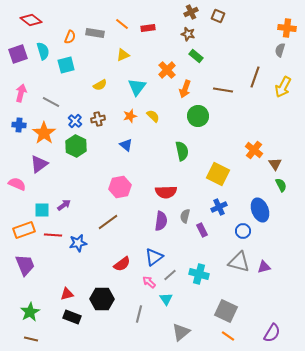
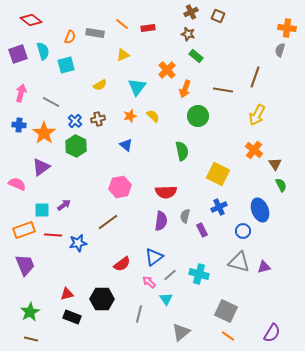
yellow arrow at (283, 87): moved 26 px left, 28 px down
purple triangle at (39, 164): moved 2 px right, 3 px down
